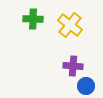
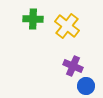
yellow cross: moved 3 px left, 1 px down
purple cross: rotated 18 degrees clockwise
